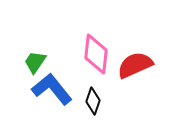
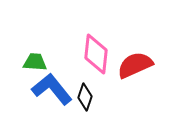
green trapezoid: rotated 60 degrees clockwise
black diamond: moved 8 px left, 4 px up
